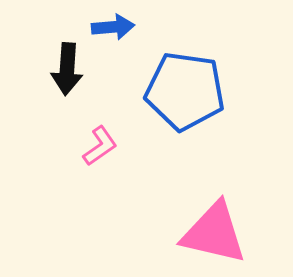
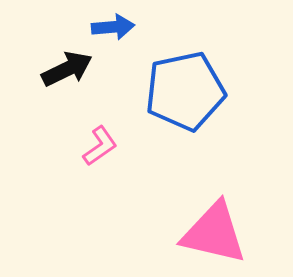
black arrow: rotated 120 degrees counterclockwise
blue pentagon: rotated 20 degrees counterclockwise
